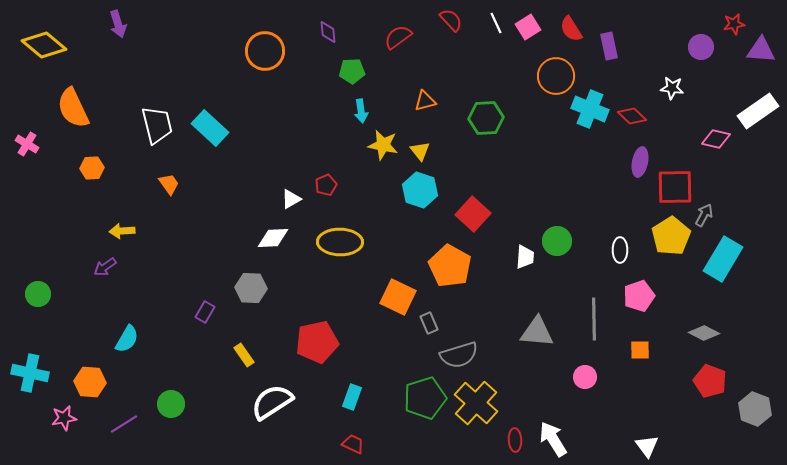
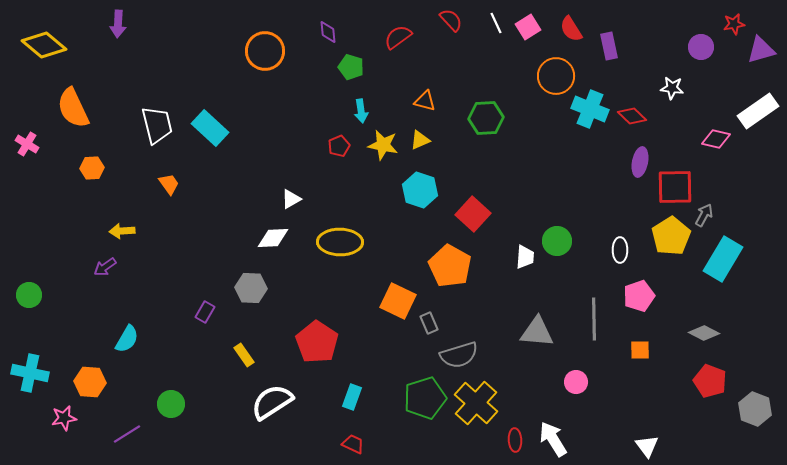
purple arrow at (118, 24): rotated 20 degrees clockwise
purple triangle at (761, 50): rotated 20 degrees counterclockwise
green pentagon at (352, 71): moved 1 px left, 4 px up; rotated 20 degrees clockwise
orange triangle at (425, 101): rotated 30 degrees clockwise
yellow triangle at (420, 151): moved 11 px up; rotated 45 degrees clockwise
red pentagon at (326, 185): moved 13 px right, 39 px up
green circle at (38, 294): moved 9 px left, 1 px down
orange square at (398, 297): moved 4 px down
red pentagon at (317, 342): rotated 27 degrees counterclockwise
pink circle at (585, 377): moved 9 px left, 5 px down
purple line at (124, 424): moved 3 px right, 10 px down
